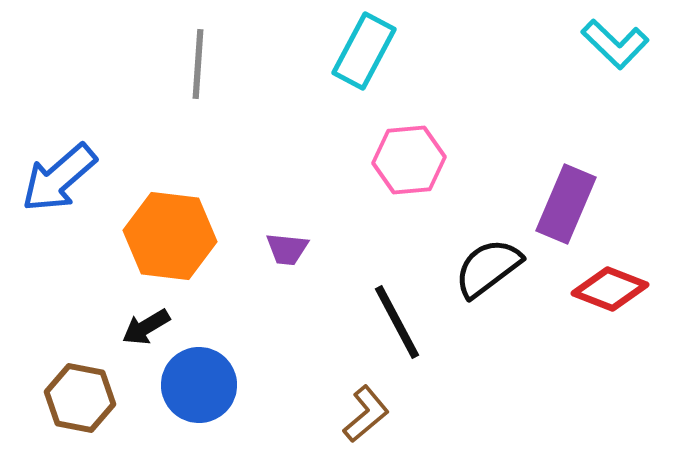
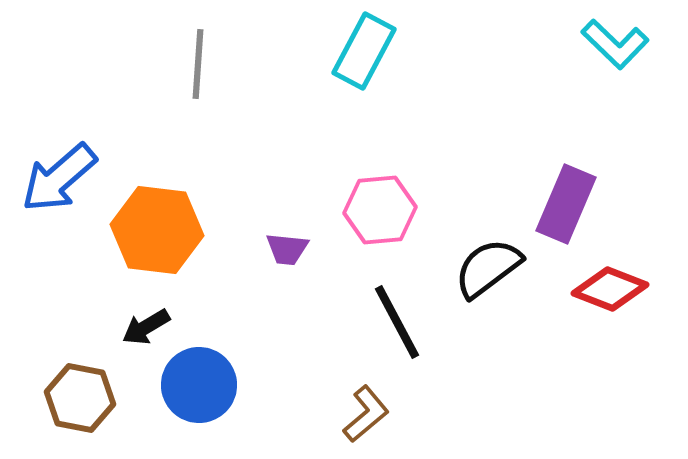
pink hexagon: moved 29 px left, 50 px down
orange hexagon: moved 13 px left, 6 px up
